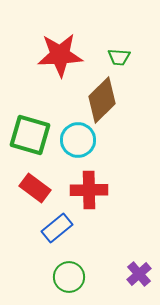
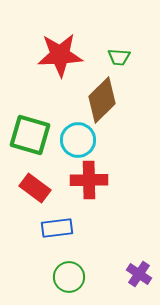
red cross: moved 10 px up
blue rectangle: rotated 32 degrees clockwise
purple cross: rotated 15 degrees counterclockwise
